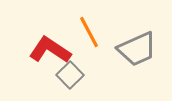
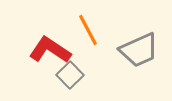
orange line: moved 1 px left, 2 px up
gray trapezoid: moved 2 px right, 1 px down
